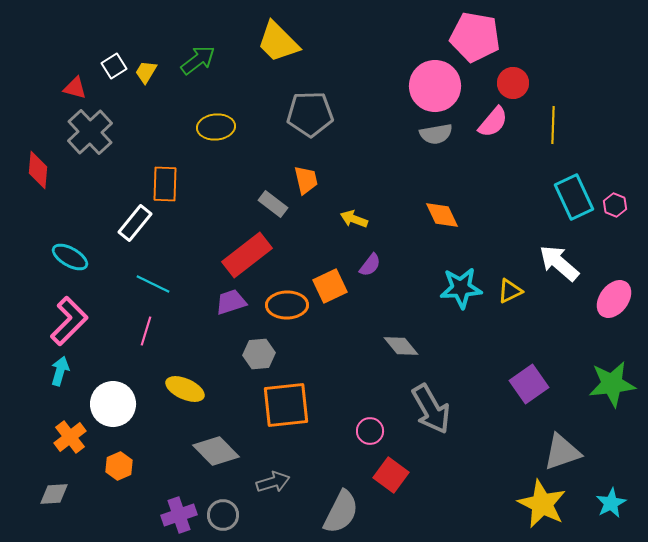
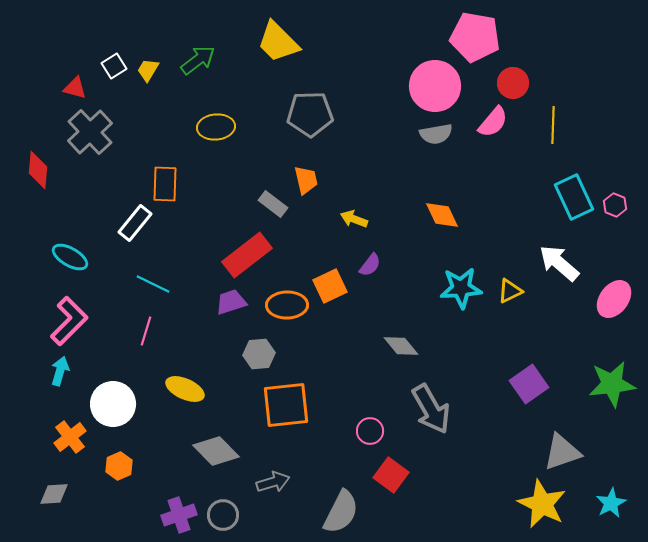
yellow trapezoid at (146, 72): moved 2 px right, 2 px up
